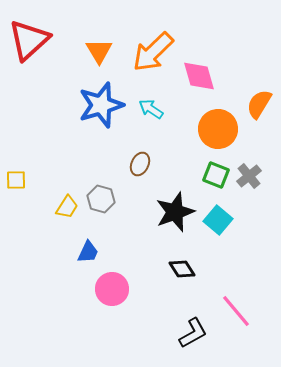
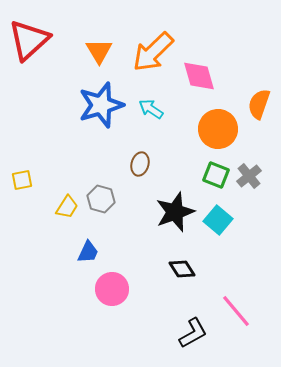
orange semicircle: rotated 12 degrees counterclockwise
brown ellipse: rotated 10 degrees counterclockwise
yellow square: moved 6 px right; rotated 10 degrees counterclockwise
